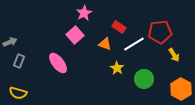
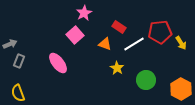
gray arrow: moved 2 px down
yellow arrow: moved 7 px right, 12 px up
green circle: moved 2 px right, 1 px down
yellow semicircle: rotated 54 degrees clockwise
